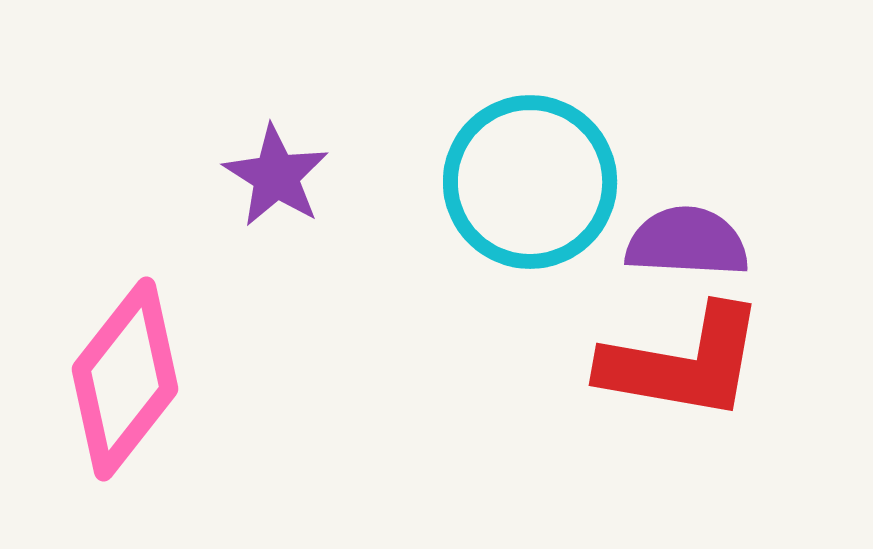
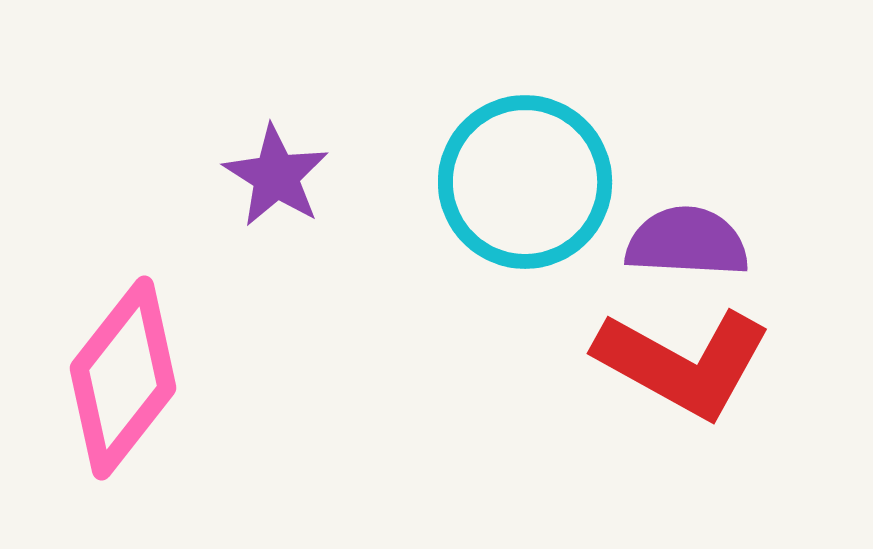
cyan circle: moved 5 px left
red L-shape: rotated 19 degrees clockwise
pink diamond: moved 2 px left, 1 px up
